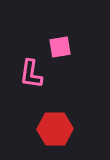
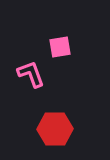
pink L-shape: rotated 152 degrees clockwise
